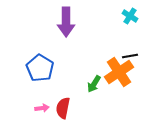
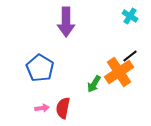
black line: rotated 28 degrees counterclockwise
